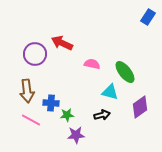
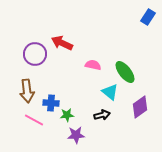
pink semicircle: moved 1 px right, 1 px down
cyan triangle: rotated 24 degrees clockwise
pink line: moved 3 px right
